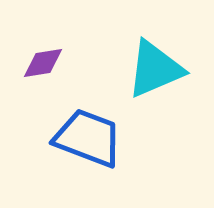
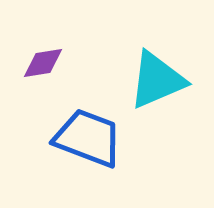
cyan triangle: moved 2 px right, 11 px down
